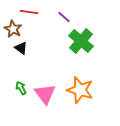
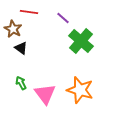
purple line: moved 1 px left, 1 px down
green arrow: moved 5 px up
